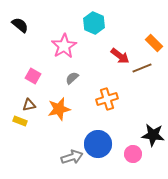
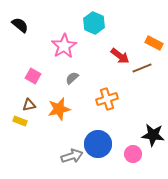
orange rectangle: rotated 18 degrees counterclockwise
gray arrow: moved 1 px up
